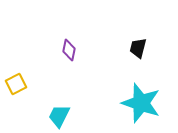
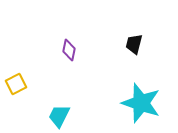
black trapezoid: moved 4 px left, 4 px up
